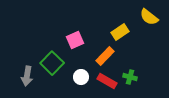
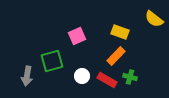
yellow semicircle: moved 5 px right, 2 px down
yellow rectangle: rotated 54 degrees clockwise
pink square: moved 2 px right, 4 px up
orange rectangle: moved 11 px right
green square: moved 2 px up; rotated 30 degrees clockwise
white circle: moved 1 px right, 1 px up
red rectangle: moved 1 px up
